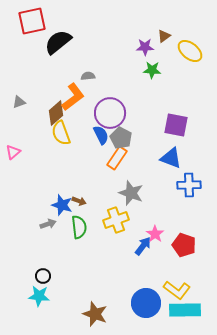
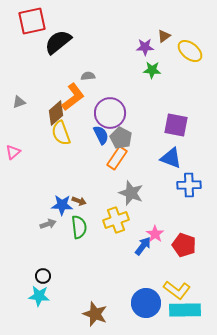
blue star: rotated 15 degrees counterclockwise
